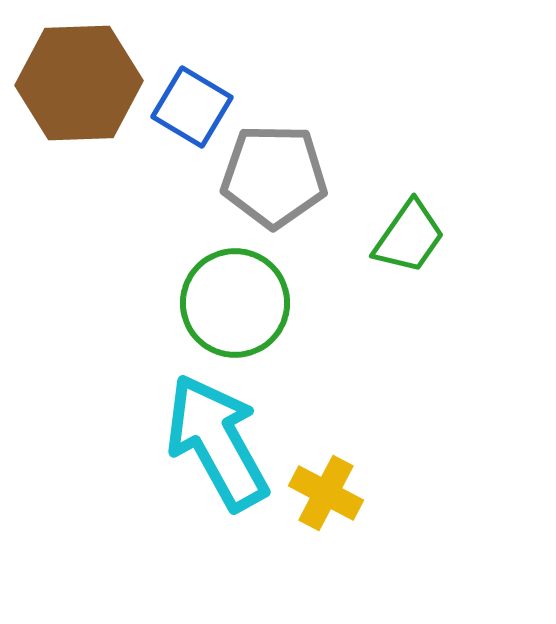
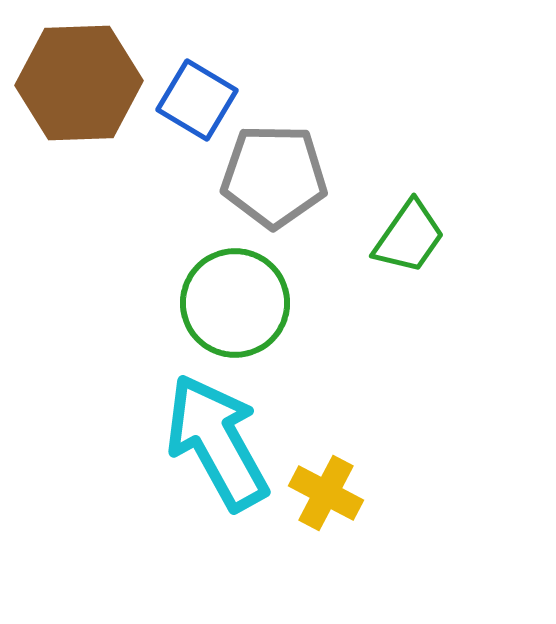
blue square: moved 5 px right, 7 px up
